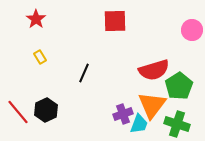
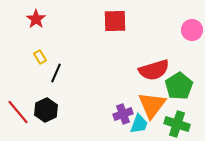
black line: moved 28 px left
